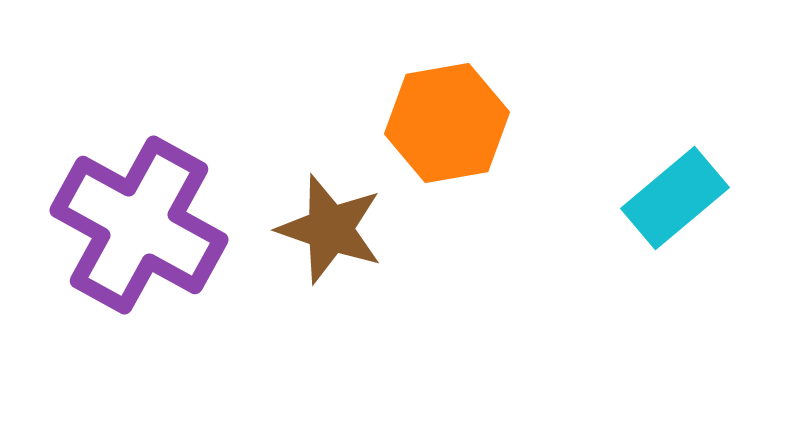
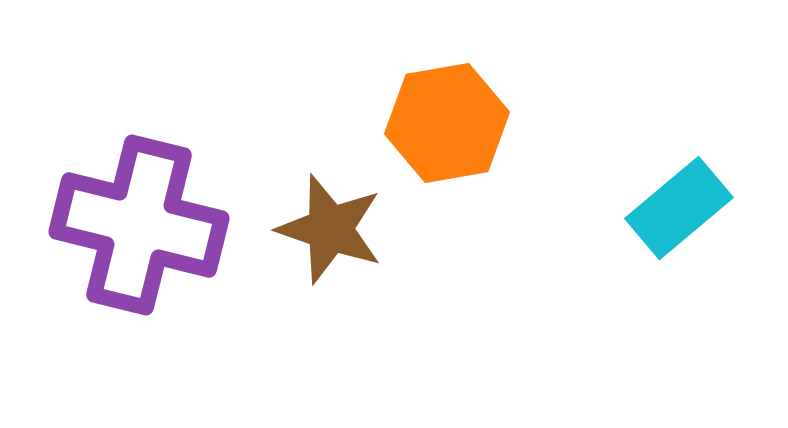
cyan rectangle: moved 4 px right, 10 px down
purple cross: rotated 15 degrees counterclockwise
